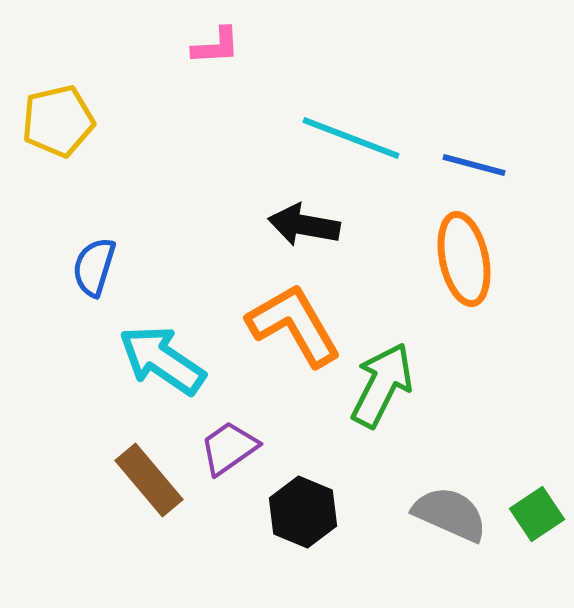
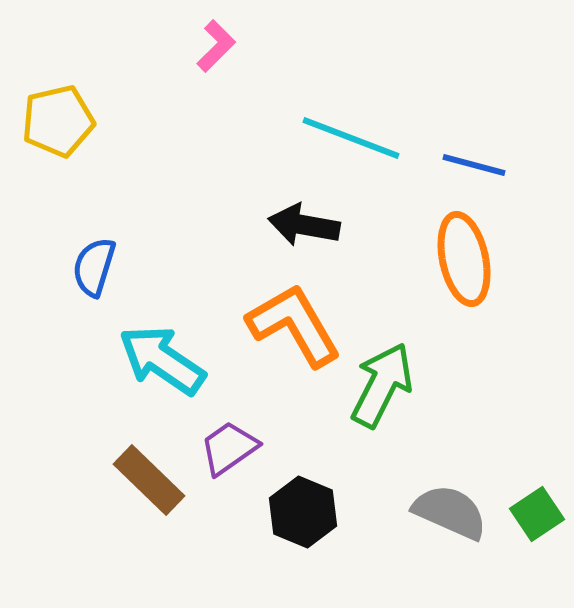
pink L-shape: rotated 42 degrees counterclockwise
brown rectangle: rotated 6 degrees counterclockwise
gray semicircle: moved 2 px up
